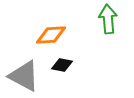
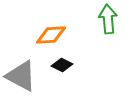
black diamond: rotated 15 degrees clockwise
gray triangle: moved 3 px left
